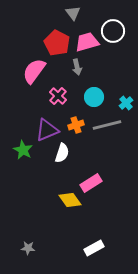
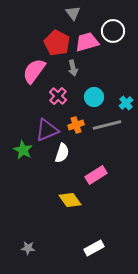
gray arrow: moved 4 px left, 1 px down
pink rectangle: moved 5 px right, 8 px up
